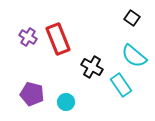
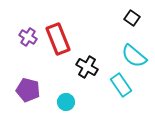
black cross: moved 5 px left
purple pentagon: moved 4 px left, 4 px up
